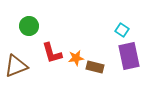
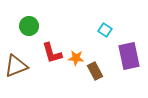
cyan square: moved 17 px left
orange star: rotated 14 degrees clockwise
brown rectangle: moved 4 px down; rotated 48 degrees clockwise
